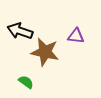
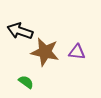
purple triangle: moved 1 px right, 16 px down
